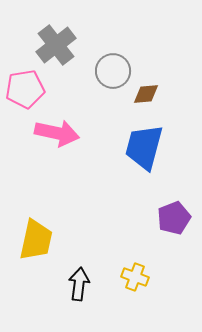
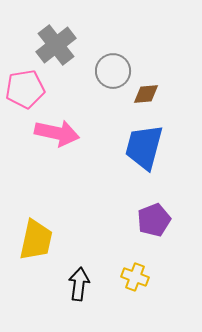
purple pentagon: moved 20 px left, 2 px down
